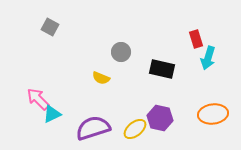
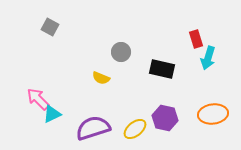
purple hexagon: moved 5 px right
